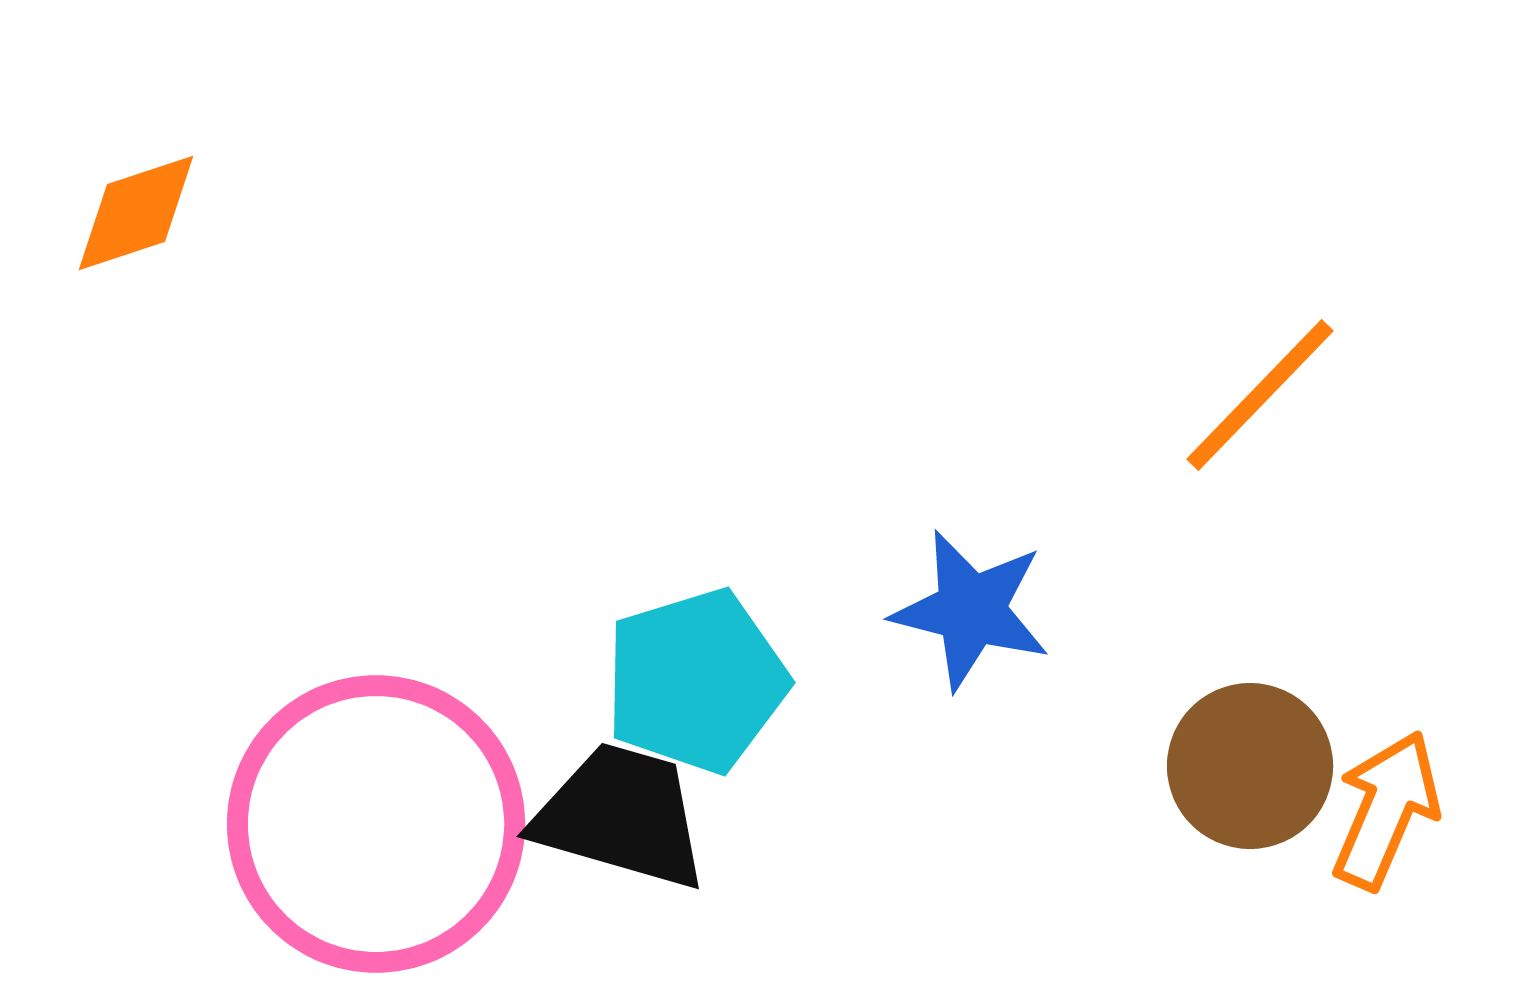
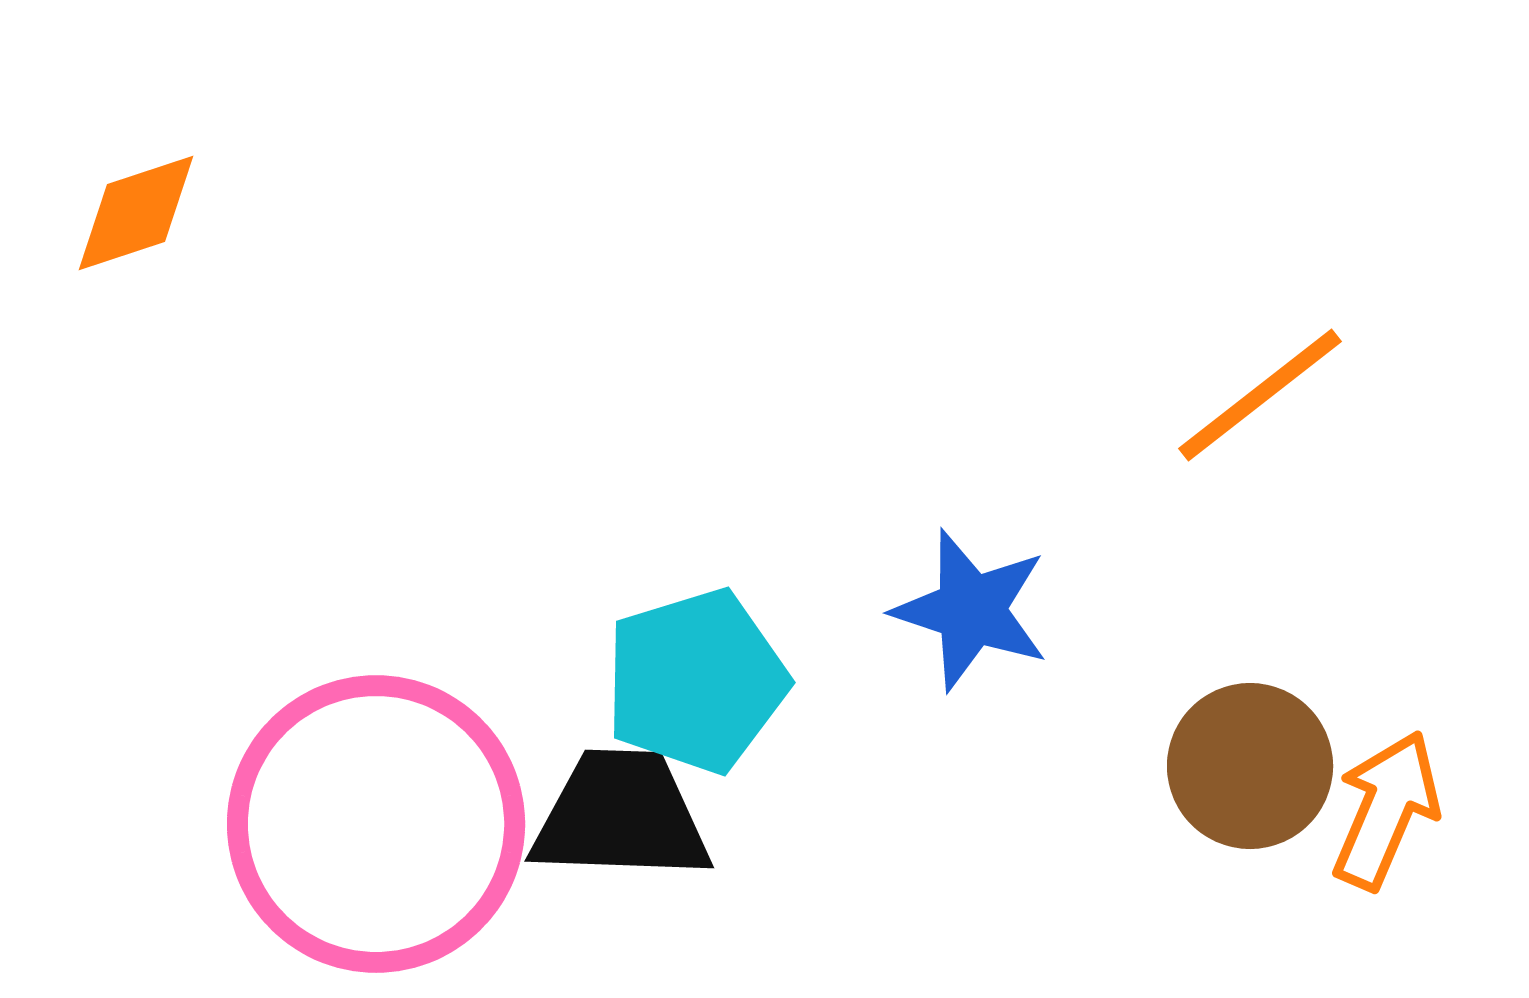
orange line: rotated 8 degrees clockwise
blue star: rotated 4 degrees clockwise
black trapezoid: rotated 14 degrees counterclockwise
